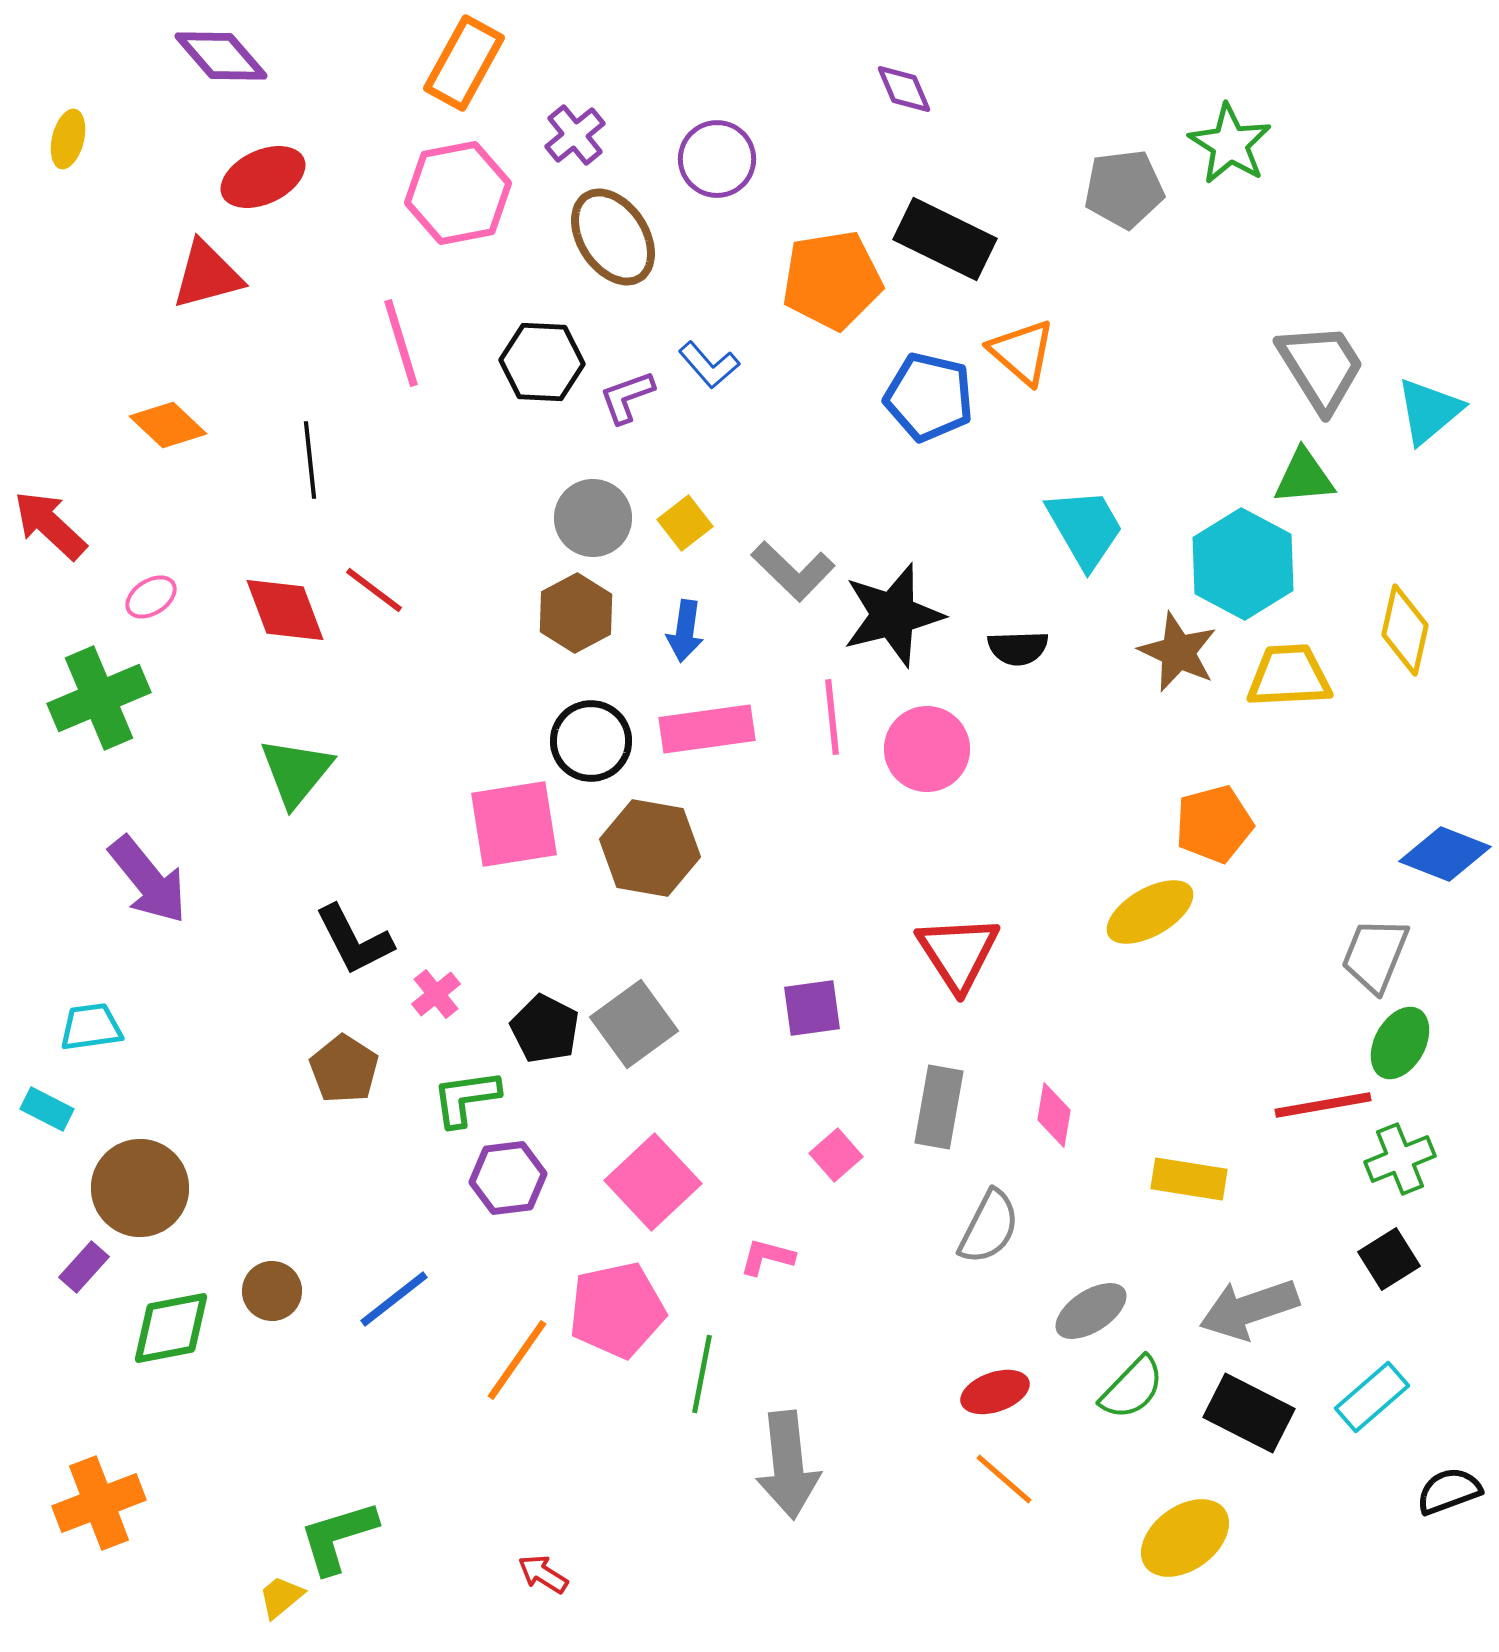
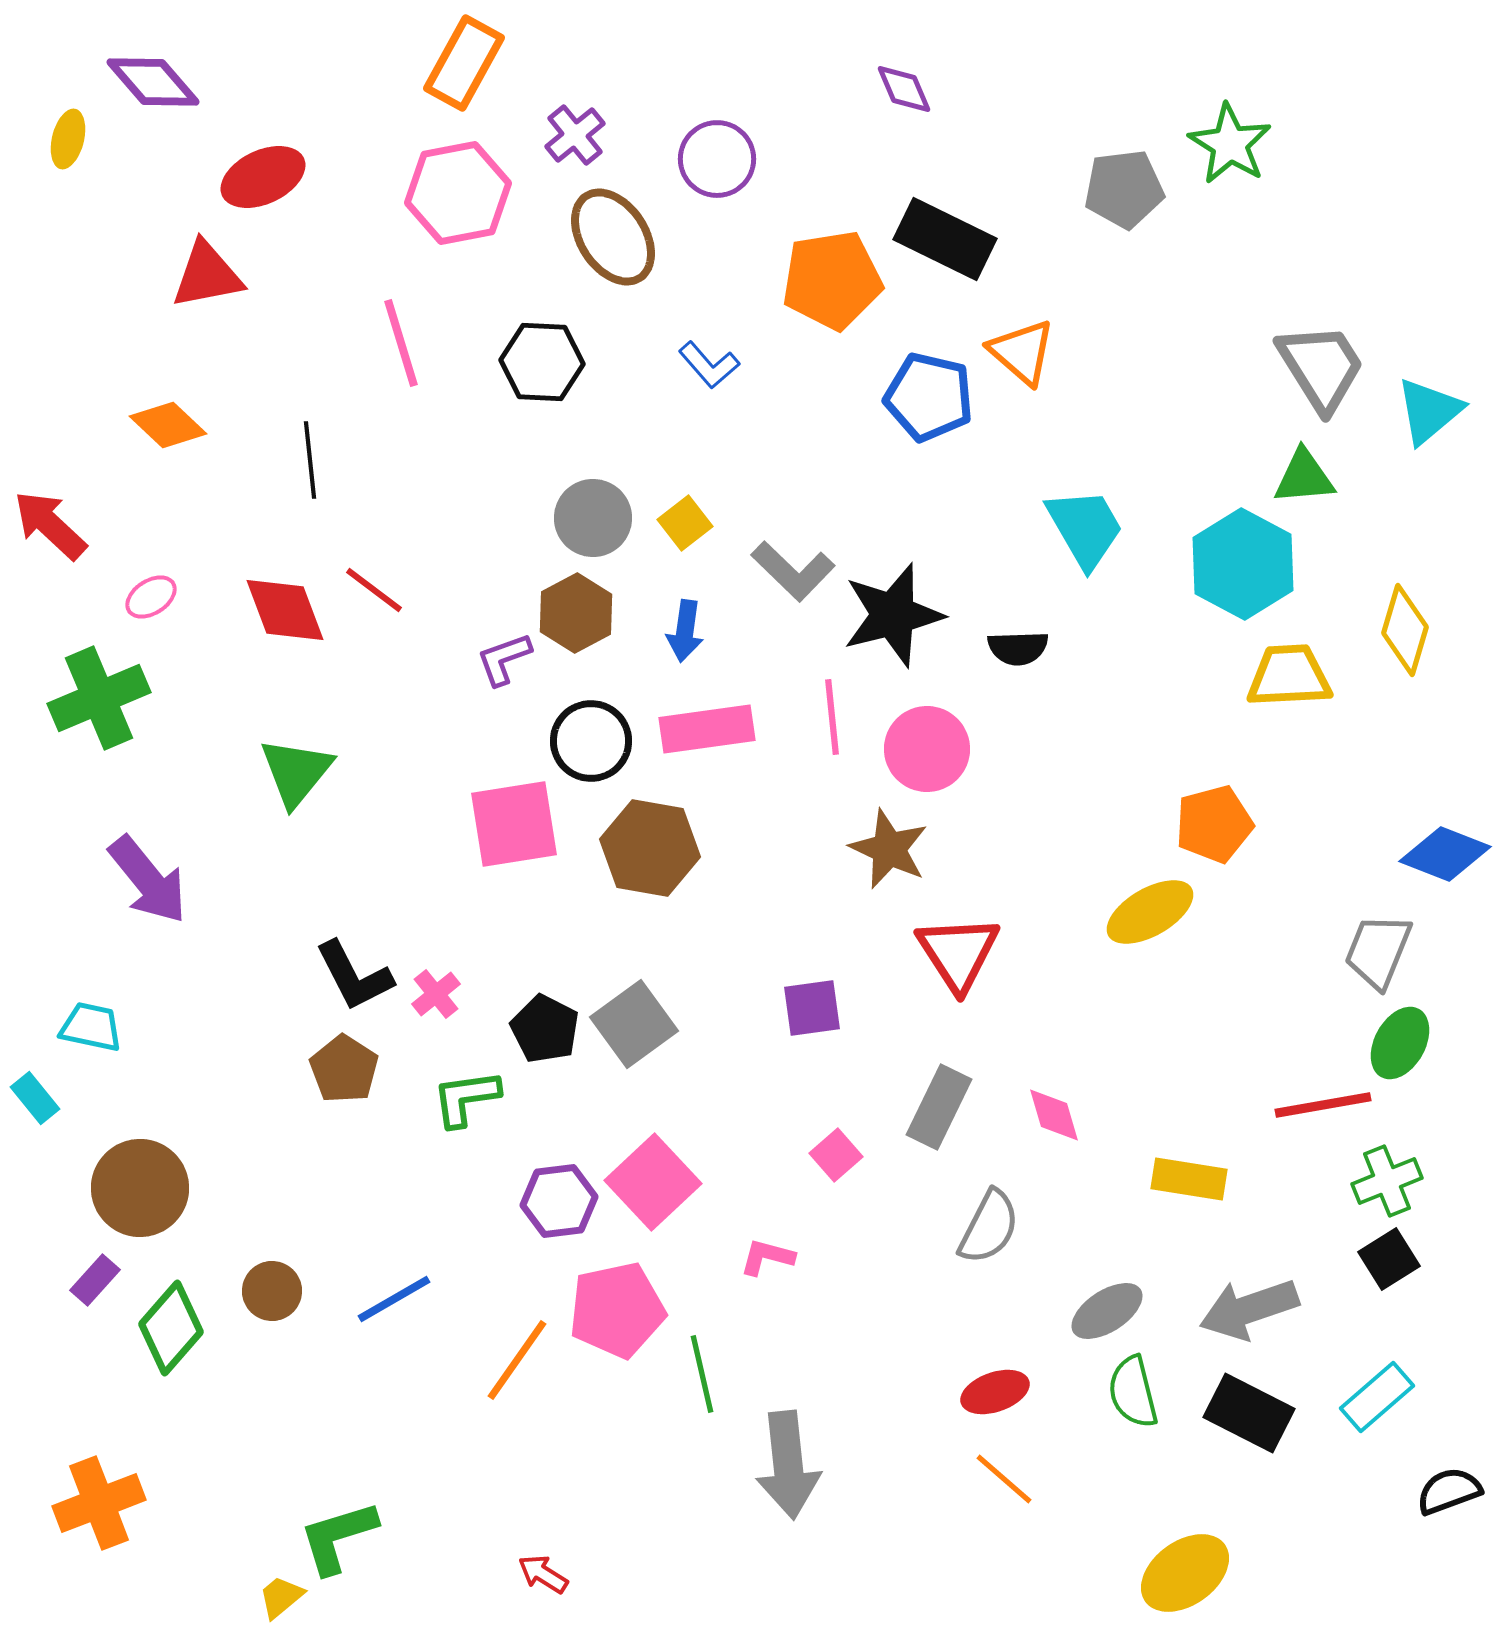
purple diamond at (221, 56): moved 68 px left, 26 px down
red triangle at (207, 275): rotated 4 degrees clockwise
purple L-shape at (627, 397): moved 123 px left, 262 px down
yellow diamond at (1405, 630): rotated 4 degrees clockwise
brown star at (1178, 652): moved 289 px left, 197 px down
black L-shape at (354, 940): moved 36 px down
gray trapezoid at (1375, 955): moved 3 px right, 4 px up
cyan trapezoid at (91, 1027): rotated 20 degrees clockwise
gray rectangle at (939, 1107): rotated 16 degrees clockwise
cyan rectangle at (47, 1109): moved 12 px left, 11 px up; rotated 24 degrees clockwise
pink diamond at (1054, 1115): rotated 26 degrees counterclockwise
green cross at (1400, 1159): moved 13 px left, 22 px down
purple hexagon at (508, 1178): moved 51 px right, 23 px down
purple rectangle at (84, 1267): moved 11 px right, 13 px down
blue line at (394, 1299): rotated 8 degrees clockwise
gray ellipse at (1091, 1311): moved 16 px right
green diamond at (171, 1328): rotated 38 degrees counterclockwise
green line at (702, 1374): rotated 24 degrees counterclockwise
green semicircle at (1132, 1388): moved 1 px right, 4 px down; rotated 122 degrees clockwise
cyan rectangle at (1372, 1397): moved 5 px right
yellow ellipse at (1185, 1538): moved 35 px down
